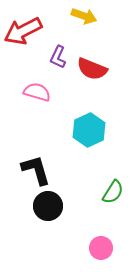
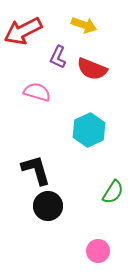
yellow arrow: moved 9 px down
pink circle: moved 3 px left, 3 px down
